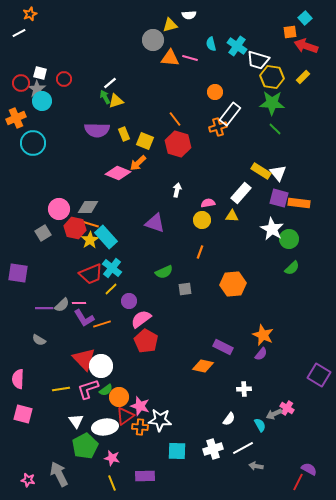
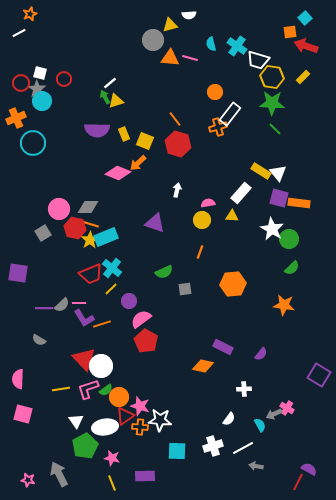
cyan rectangle at (106, 237): rotated 70 degrees counterclockwise
orange star at (263, 335): moved 21 px right, 30 px up; rotated 15 degrees counterclockwise
white cross at (213, 449): moved 3 px up
